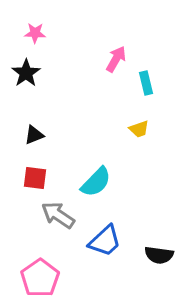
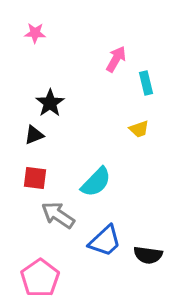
black star: moved 24 px right, 30 px down
black semicircle: moved 11 px left
